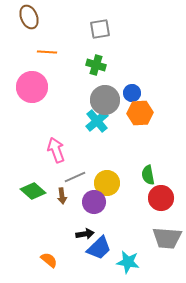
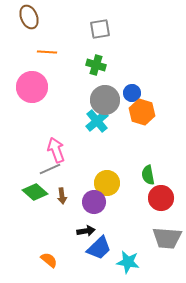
orange hexagon: moved 2 px right, 1 px up; rotated 20 degrees clockwise
gray line: moved 25 px left, 8 px up
green diamond: moved 2 px right, 1 px down
black arrow: moved 1 px right, 3 px up
